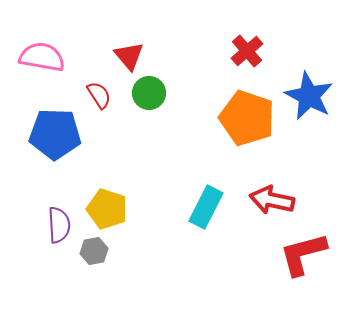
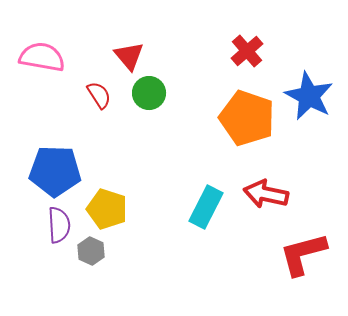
blue pentagon: moved 37 px down
red arrow: moved 6 px left, 6 px up
gray hexagon: moved 3 px left; rotated 24 degrees counterclockwise
